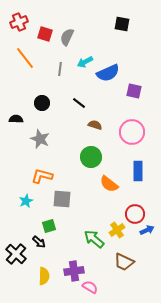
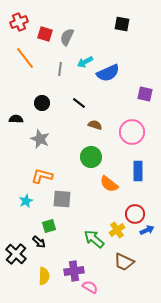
purple square: moved 11 px right, 3 px down
